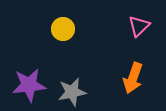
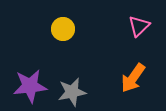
orange arrow: rotated 16 degrees clockwise
purple star: moved 1 px right, 1 px down
